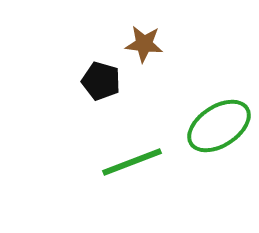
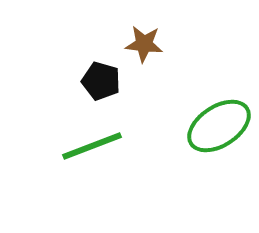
green line: moved 40 px left, 16 px up
